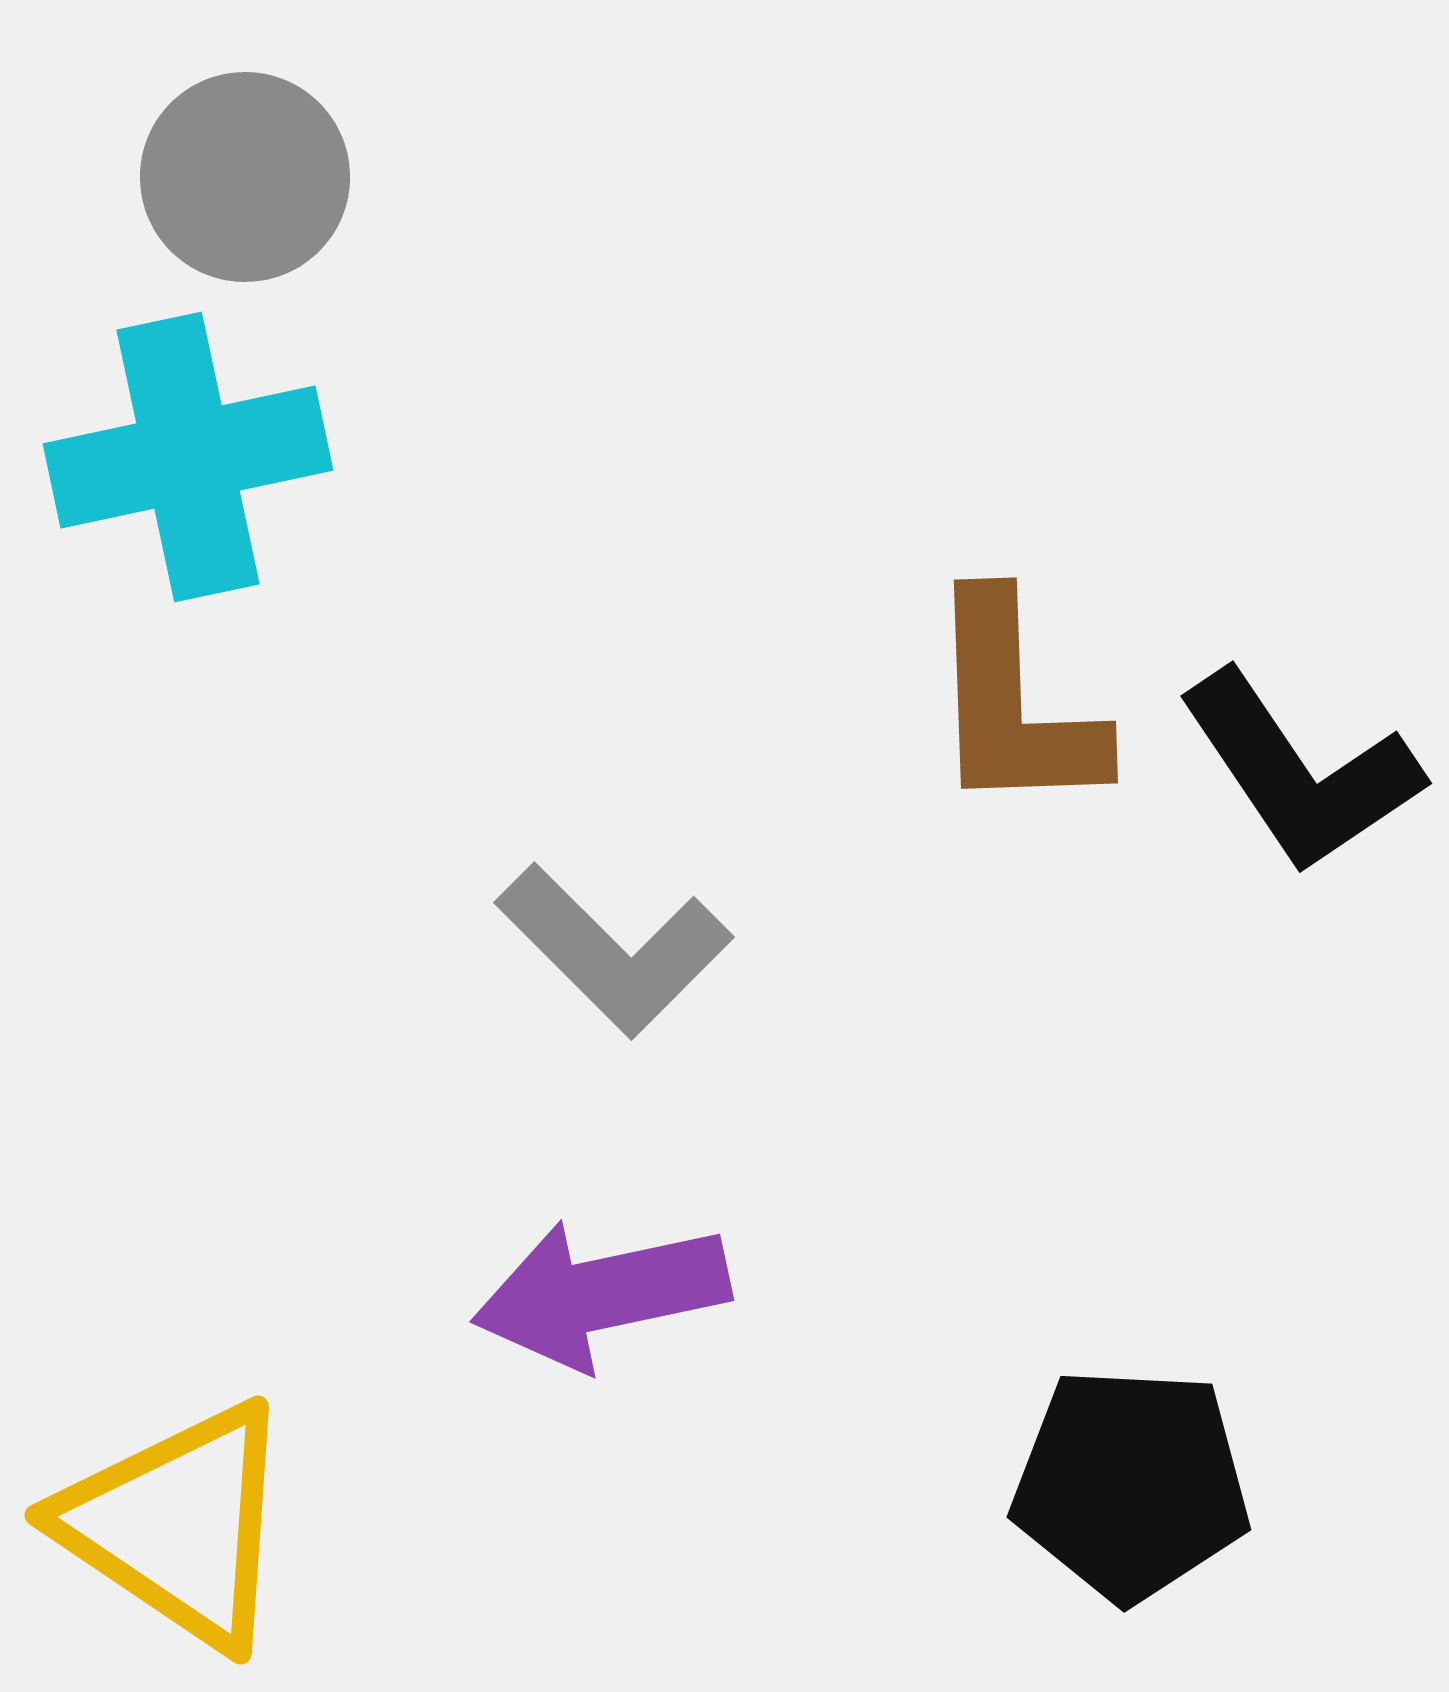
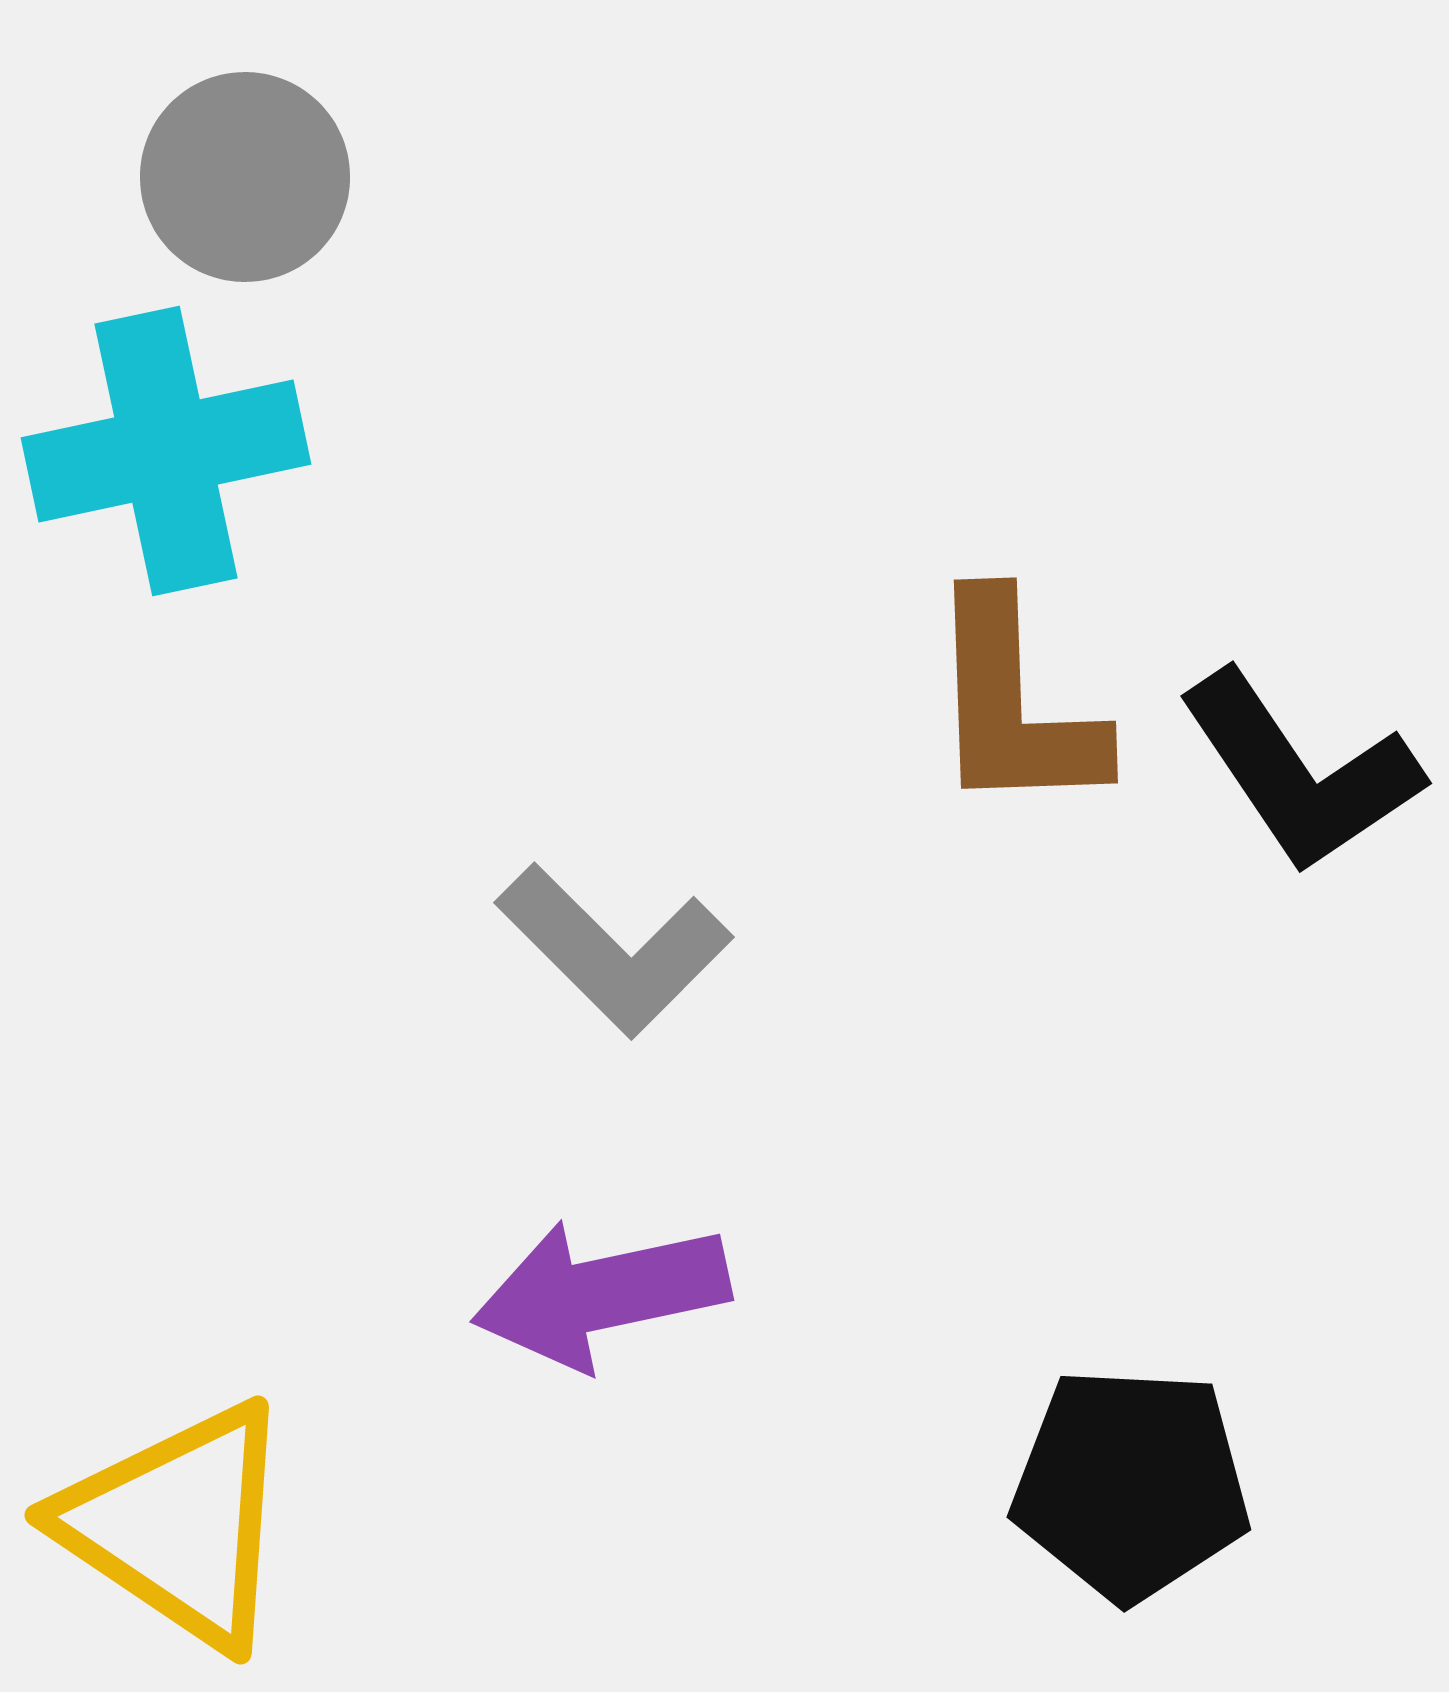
cyan cross: moved 22 px left, 6 px up
